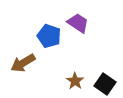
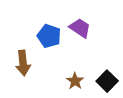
purple trapezoid: moved 2 px right, 5 px down
brown arrow: rotated 65 degrees counterclockwise
black square: moved 2 px right, 3 px up; rotated 10 degrees clockwise
